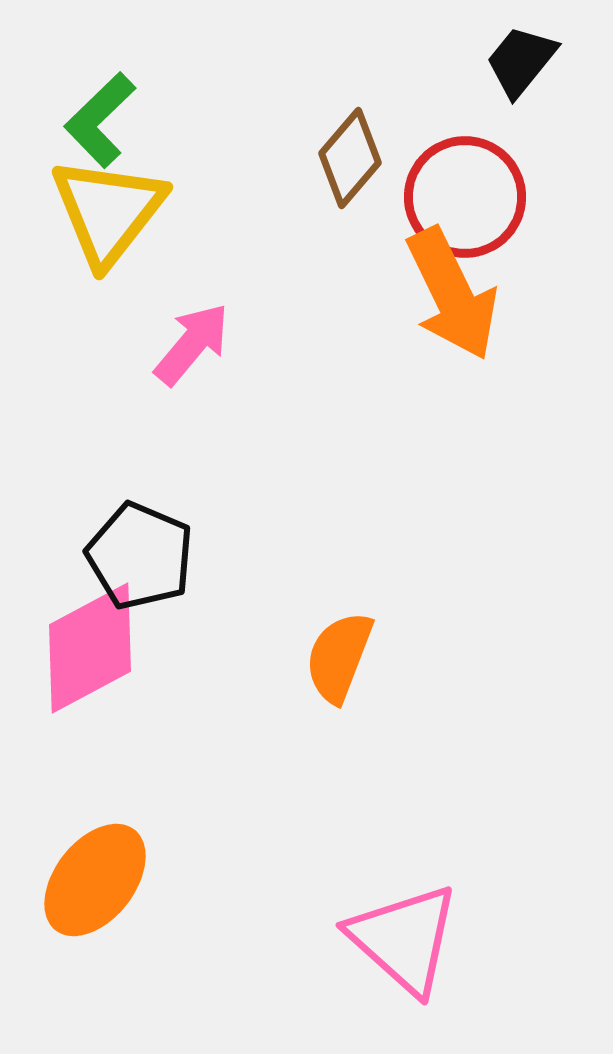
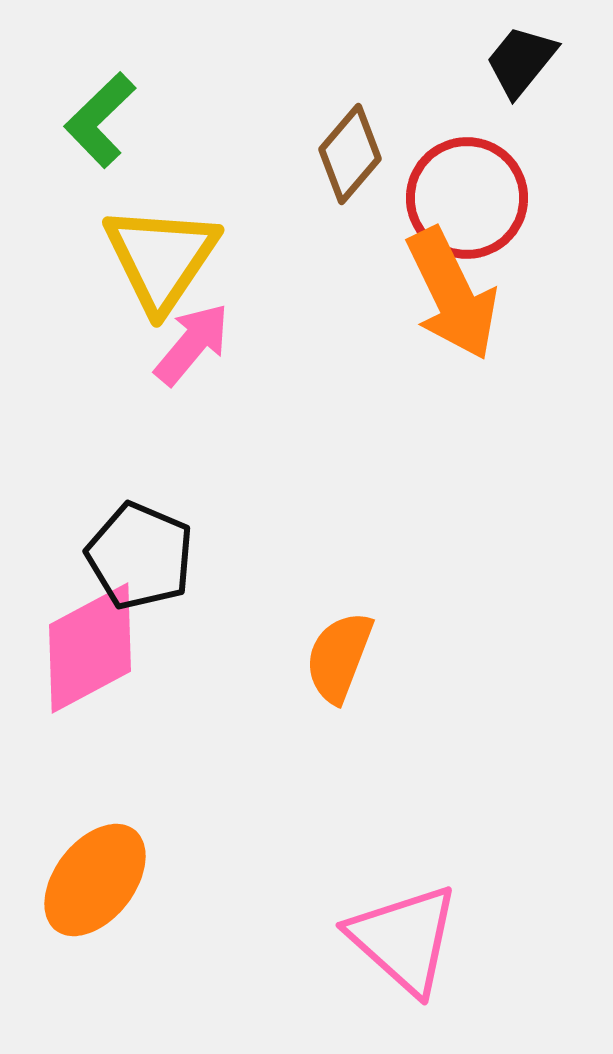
brown diamond: moved 4 px up
red circle: moved 2 px right, 1 px down
yellow triangle: moved 53 px right, 47 px down; rotated 4 degrees counterclockwise
